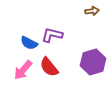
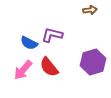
brown arrow: moved 2 px left, 1 px up
